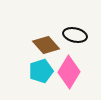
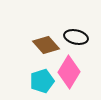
black ellipse: moved 1 px right, 2 px down
cyan pentagon: moved 1 px right, 10 px down
